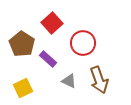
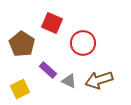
red square: rotated 25 degrees counterclockwise
purple rectangle: moved 11 px down
brown arrow: rotated 92 degrees clockwise
yellow square: moved 3 px left, 1 px down
